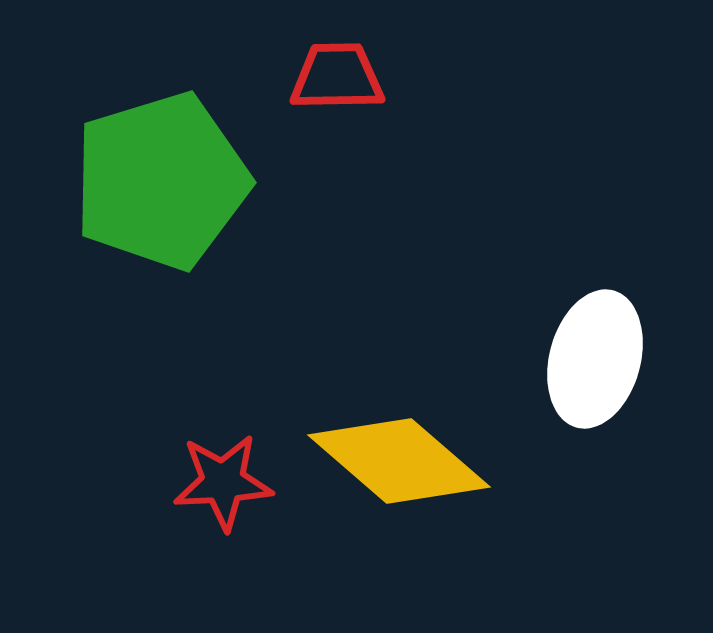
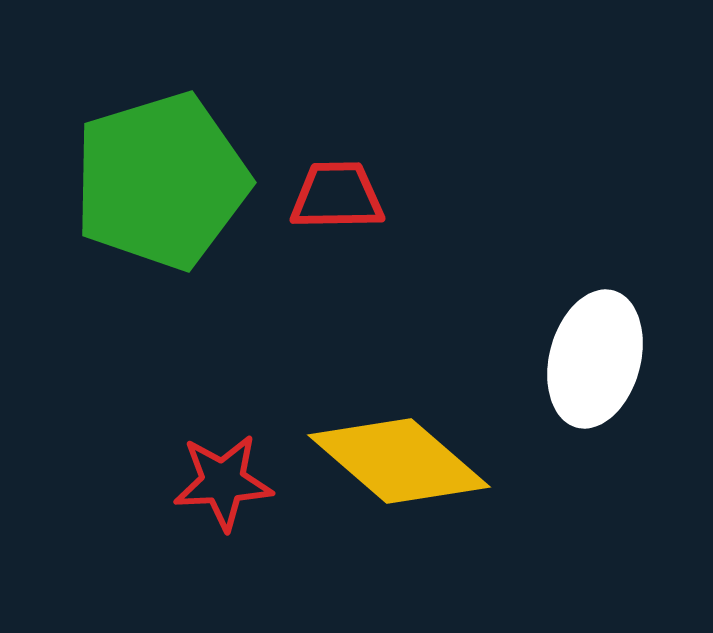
red trapezoid: moved 119 px down
